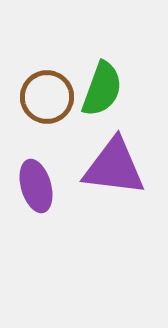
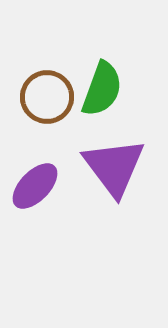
purple triangle: rotated 46 degrees clockwise
purple ellipse: moved 1 px left; rotated 60 degrees clockwise
